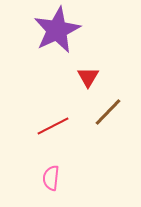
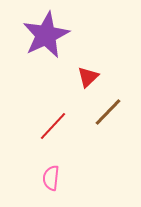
purple star: moved 11 px left, 5 px down
red triangle: rotated 15 degrees clockwise
red line: rotated 20 degrees counterclockwise
